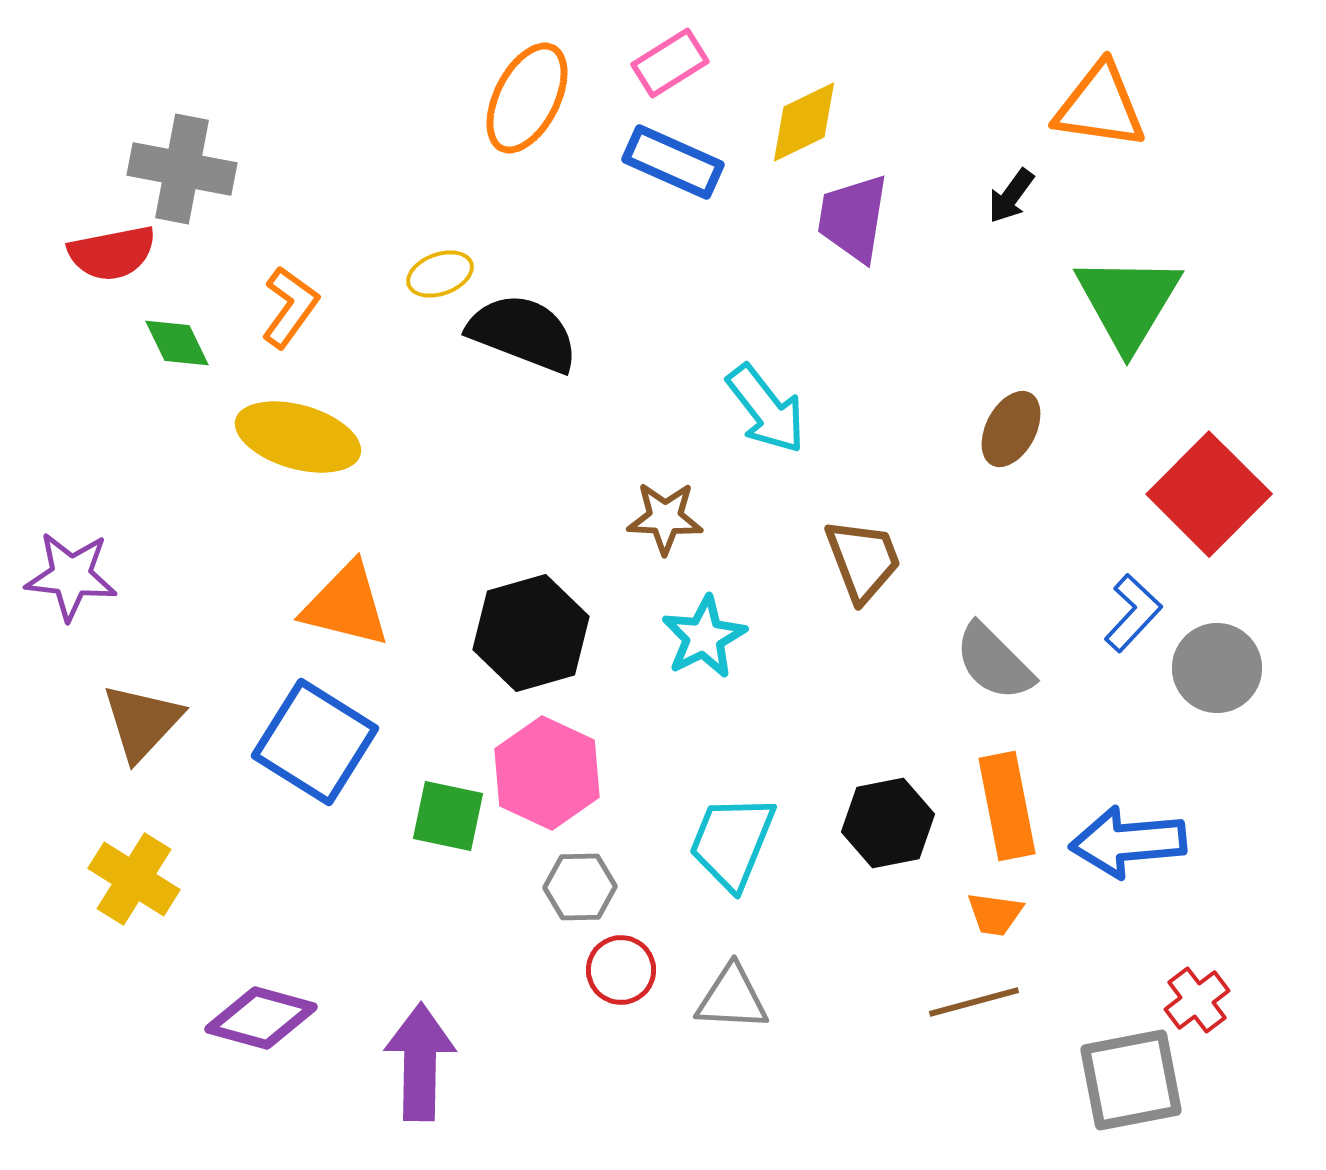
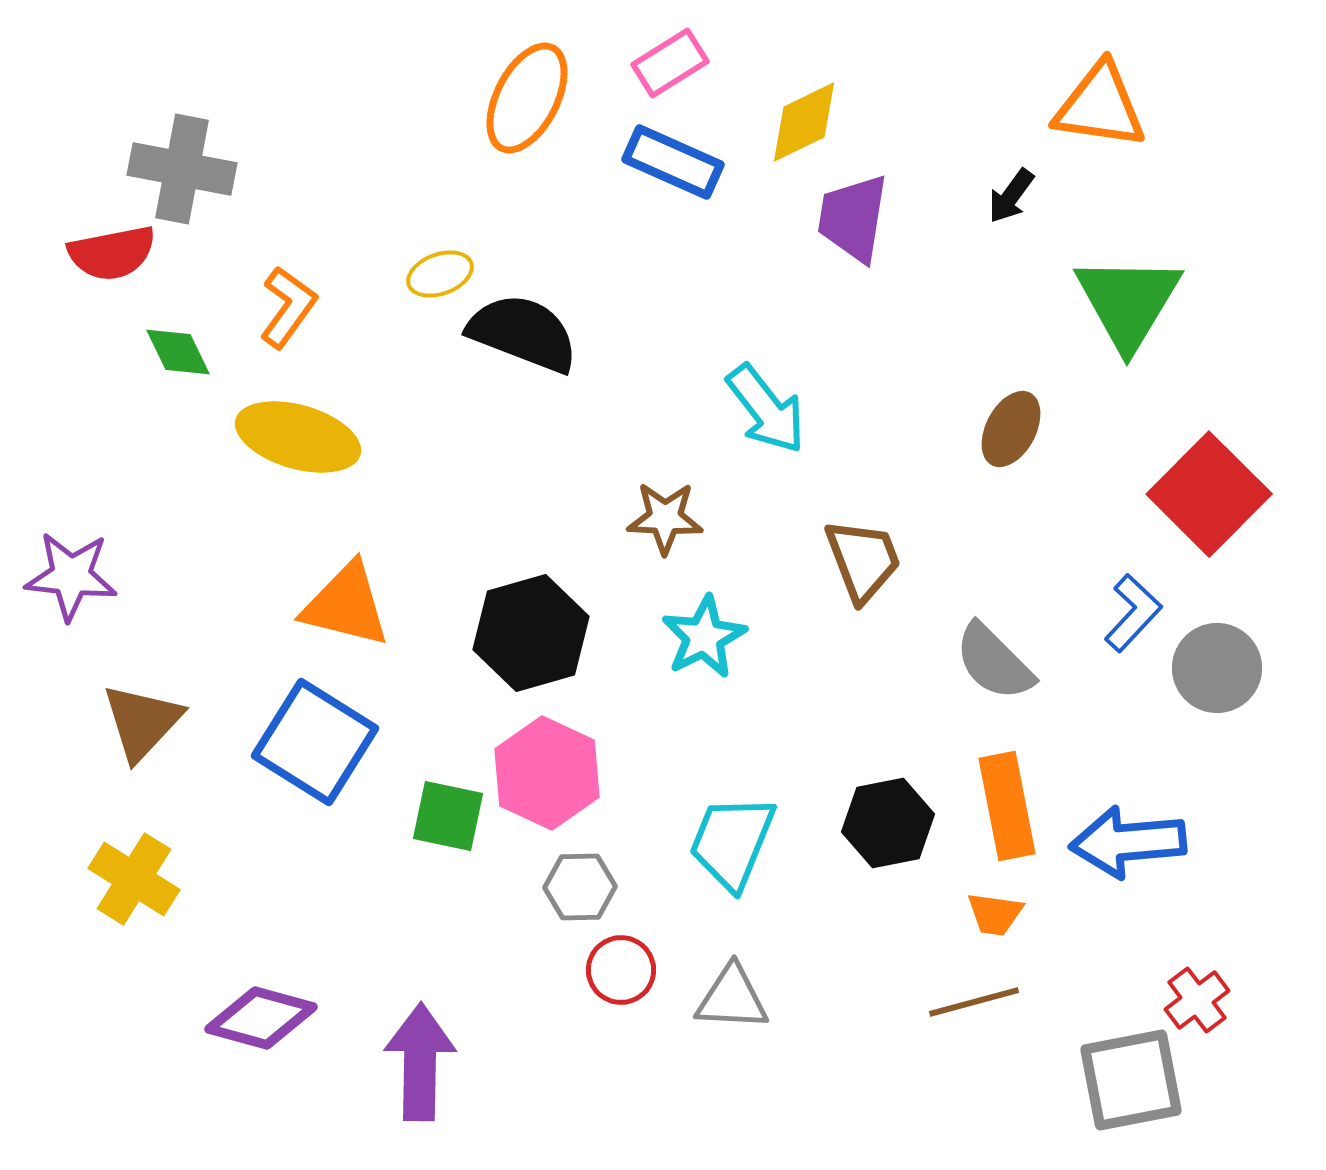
orange L-shape at (290, 307): moved 2 px left
green diamond at (177, 343): moved 1 px right, 9 px down
